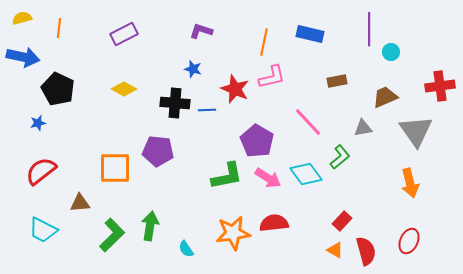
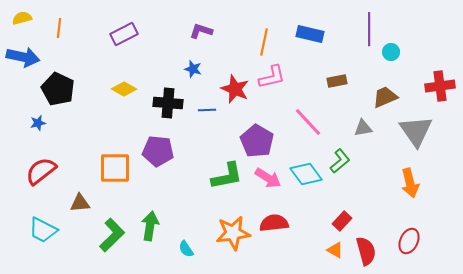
black cross at (175, 103): moved 7 px left
green L-shape at (340, 157): moved 4 px down
